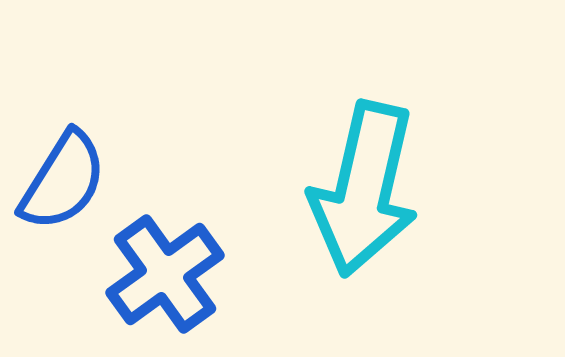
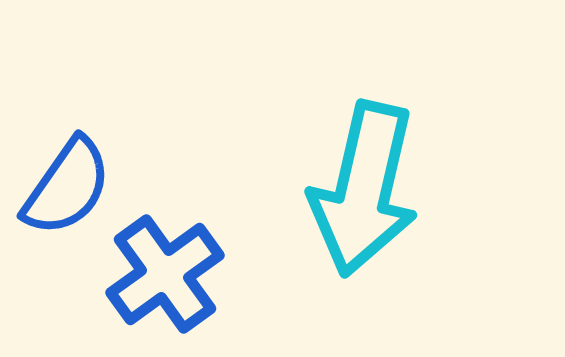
blue semicircle: moved 4 px right, 6 px down; rotated 3 degrees clockwise
